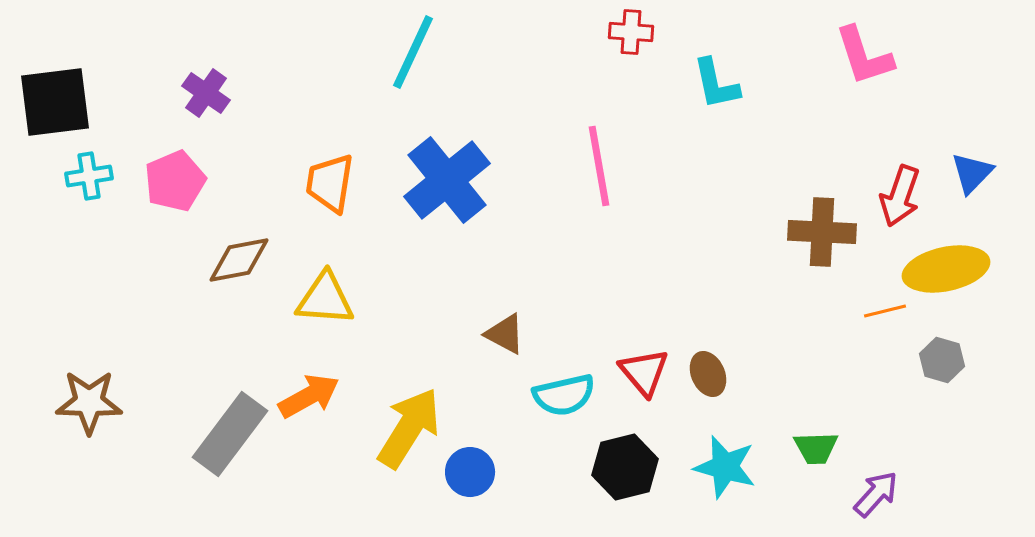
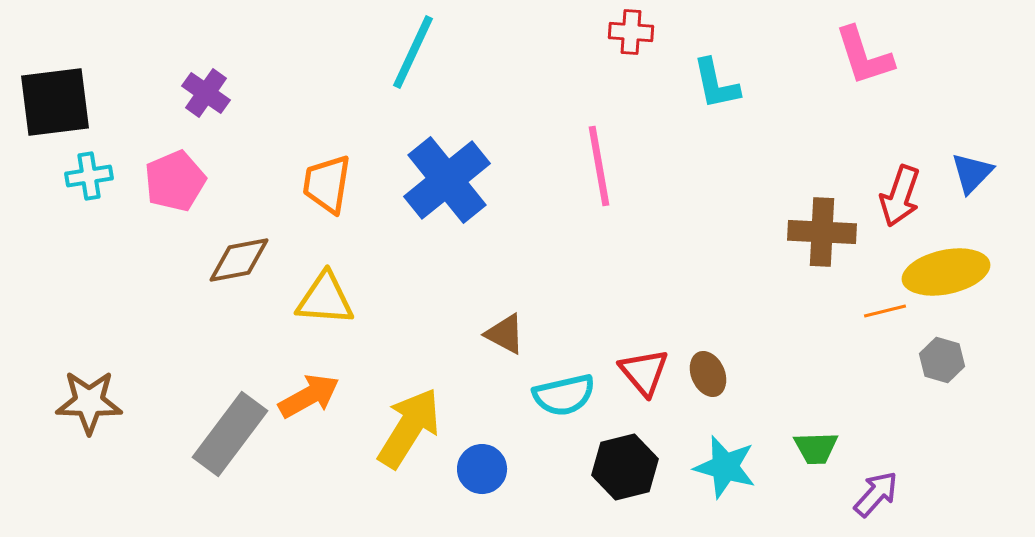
orange trapezoid: moved 3 px left, 1 px down
yellow ellipse: moved 3 px down
blue circle: moved 12 px right, 3 px up
